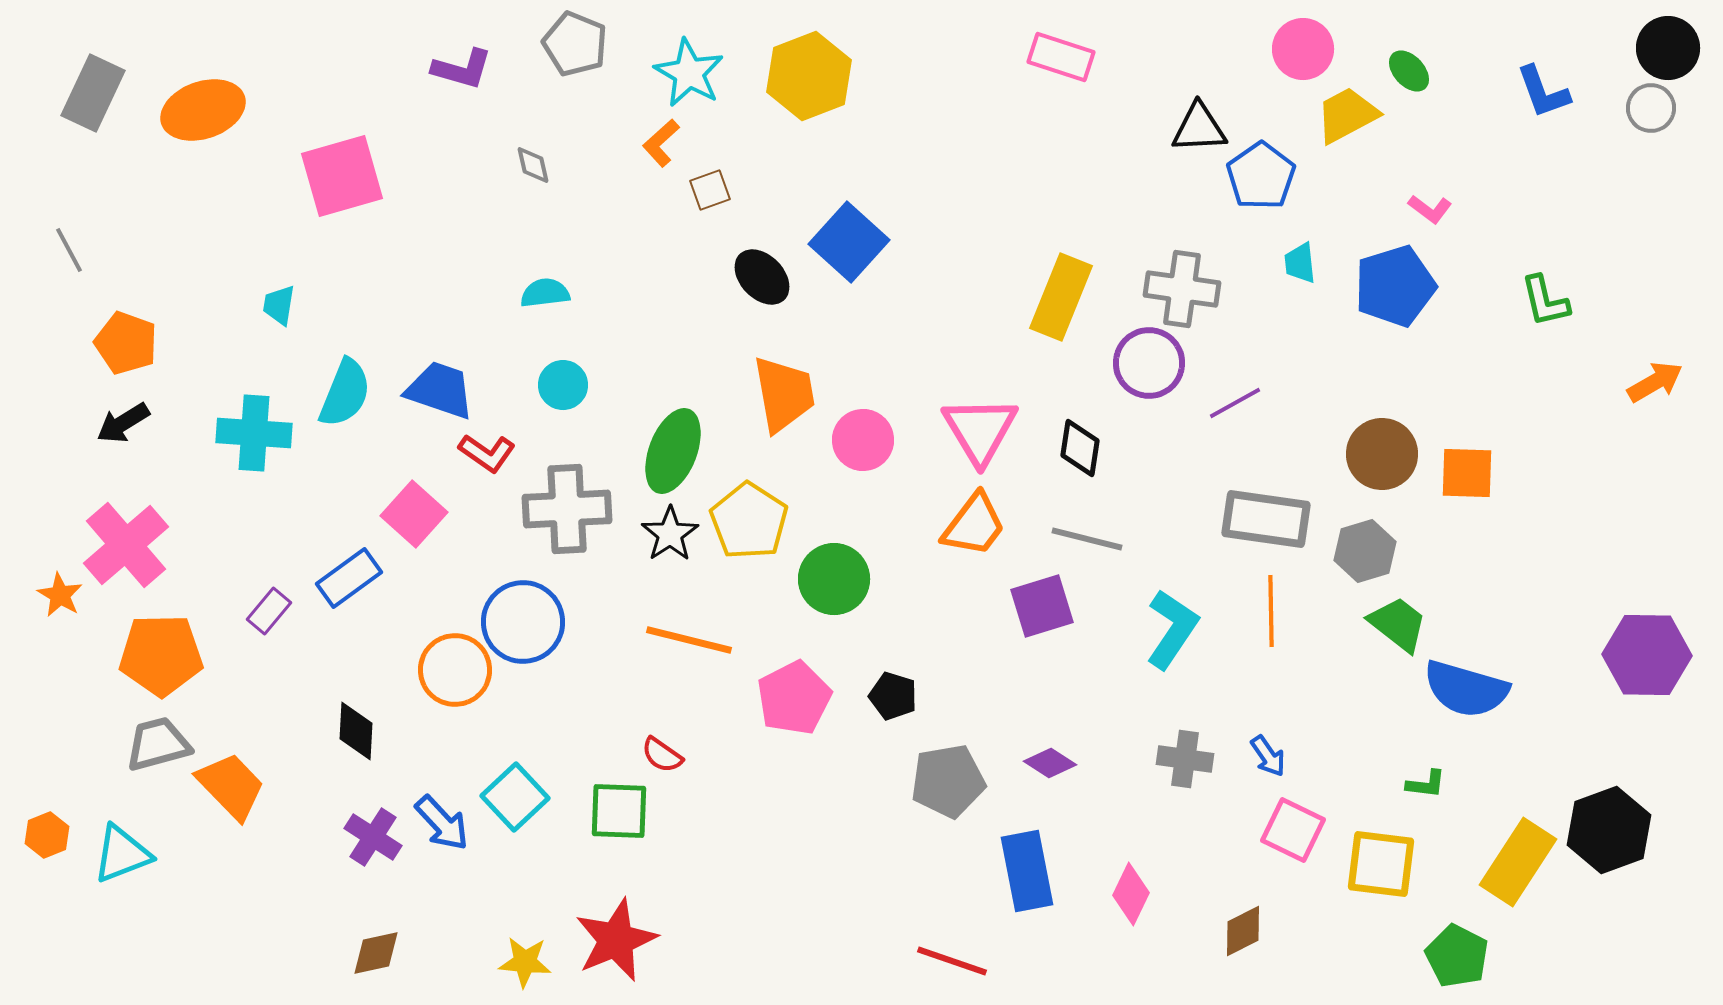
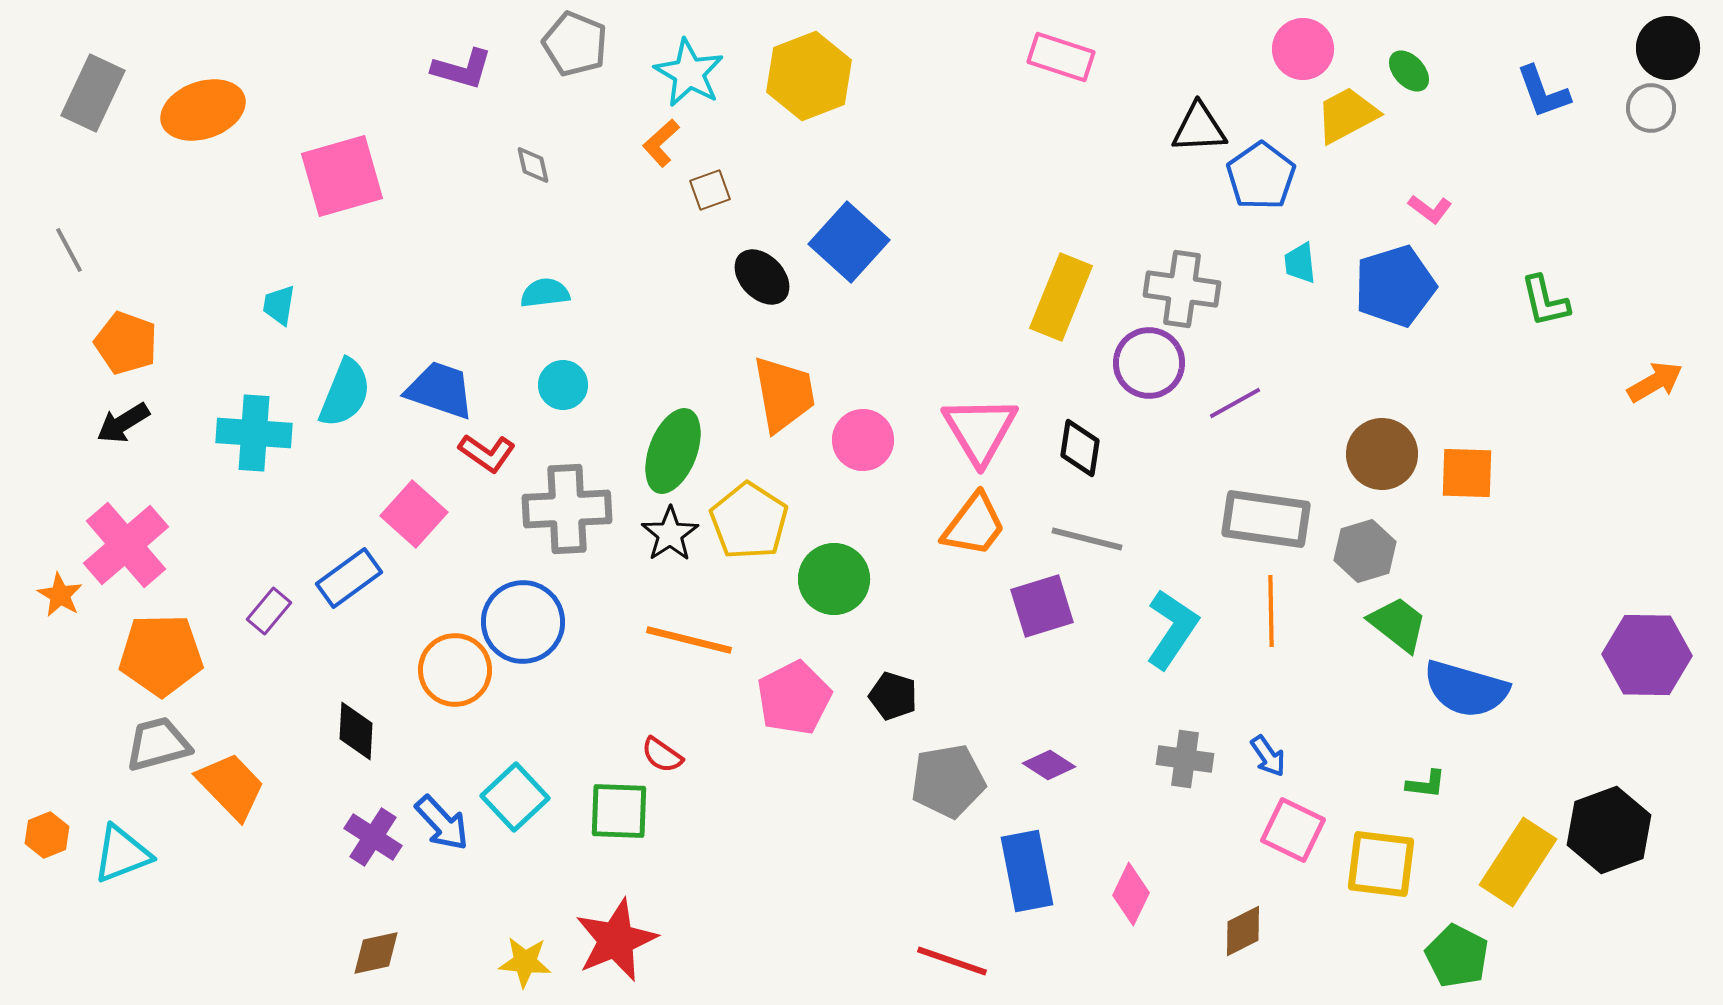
purple diamond at (1050, 763): moved 1 px left, 2 px down
